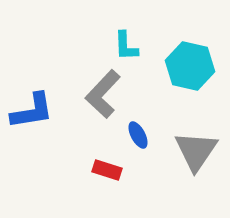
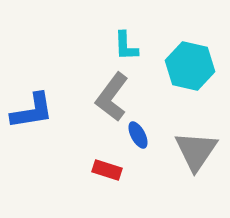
gray L-shape: moved 9 px right, 3 px down; rotated 6 degrees counterclockwise
